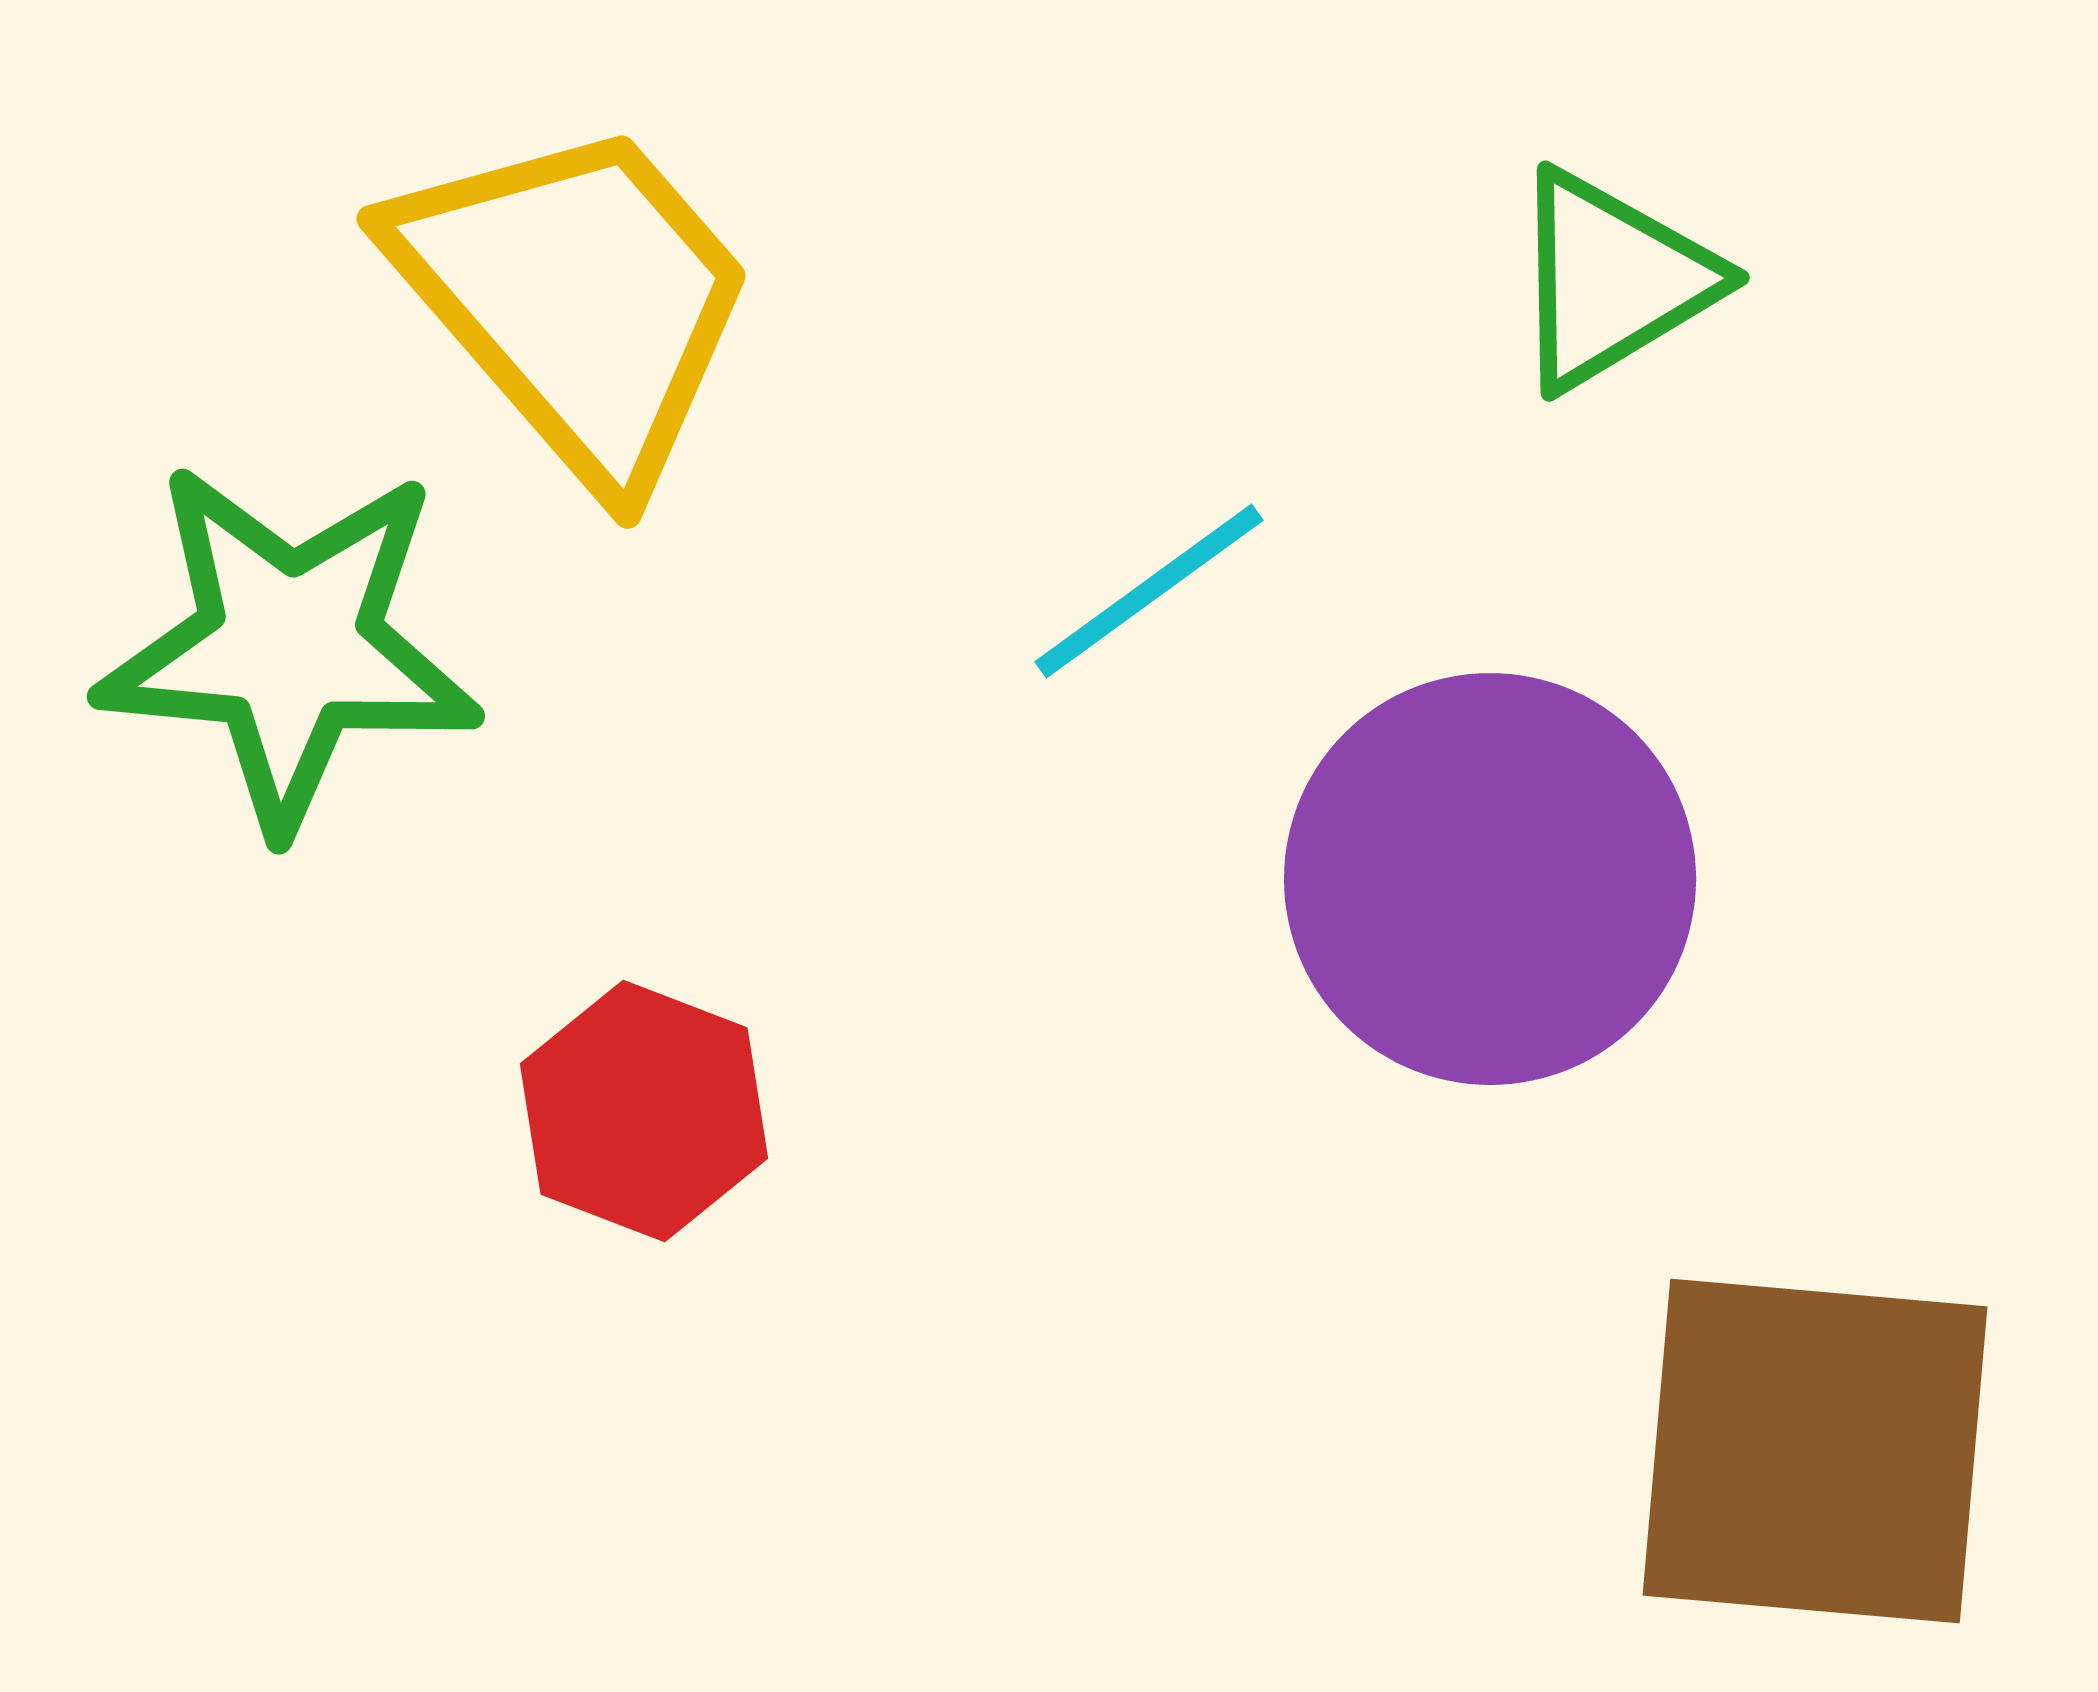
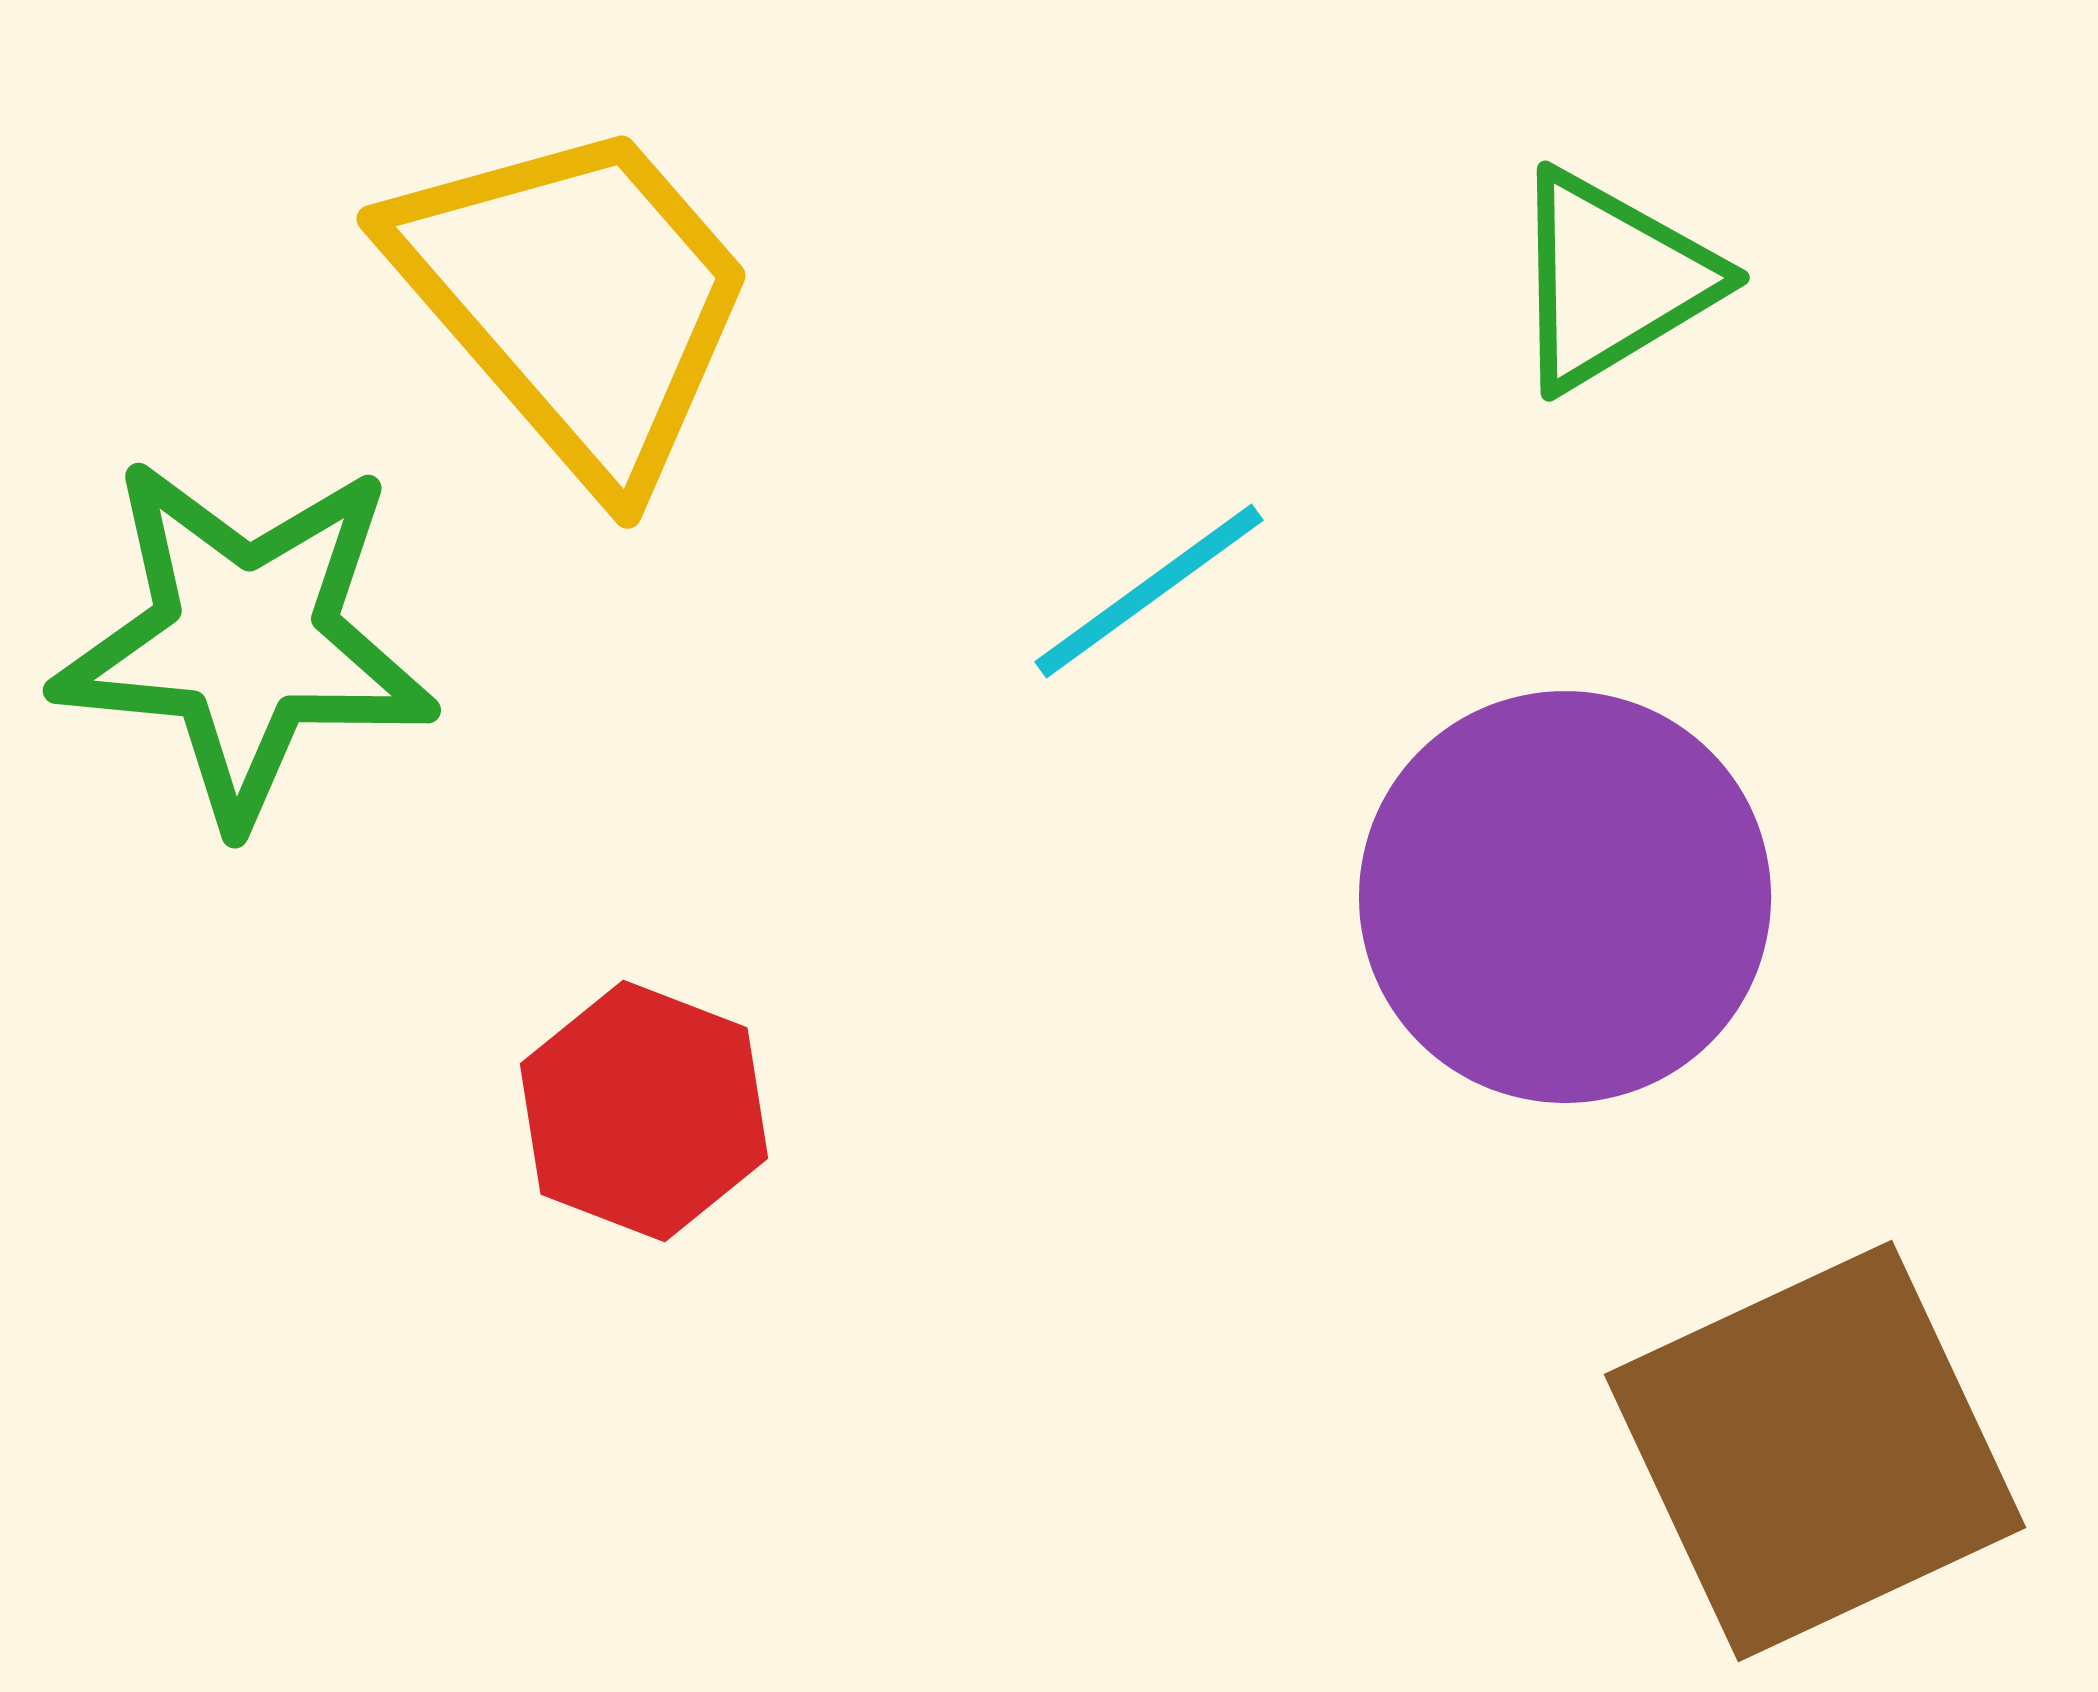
green star: moved 44 px left, 6 px up
purple circle: moved 75 px right, 18 px down
brown square: rotated 30 degrees counterclockwise
